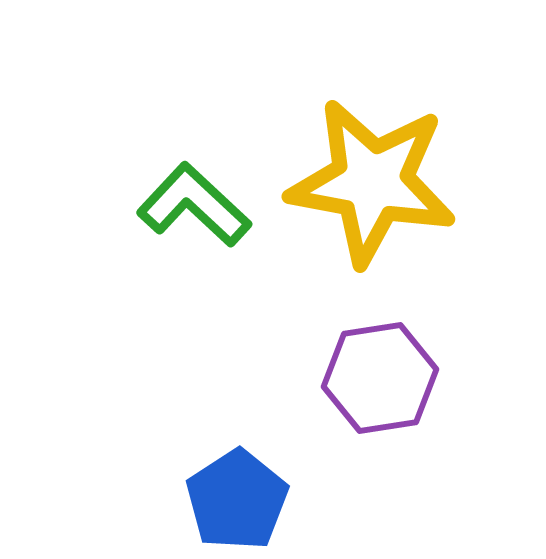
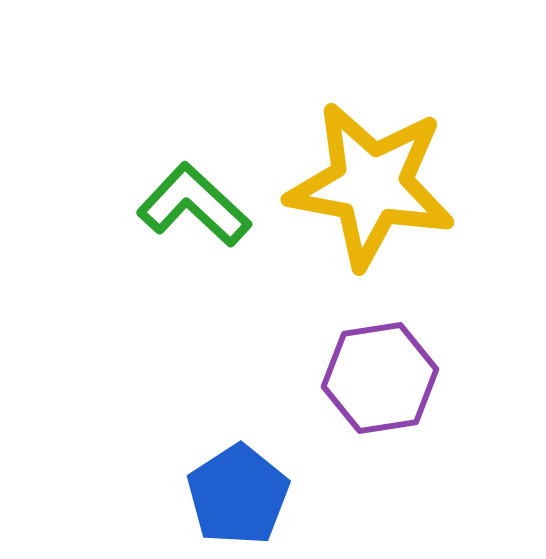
yellow star: moved 1 px left, 3 px down
blue pentagon: moved 1 px right, 5 px up
